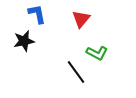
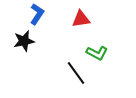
blue L-shape: rotated 45 degrees clockwise
red triangle: rotated 42 degrees clockwise
black line: moved 1 px down
